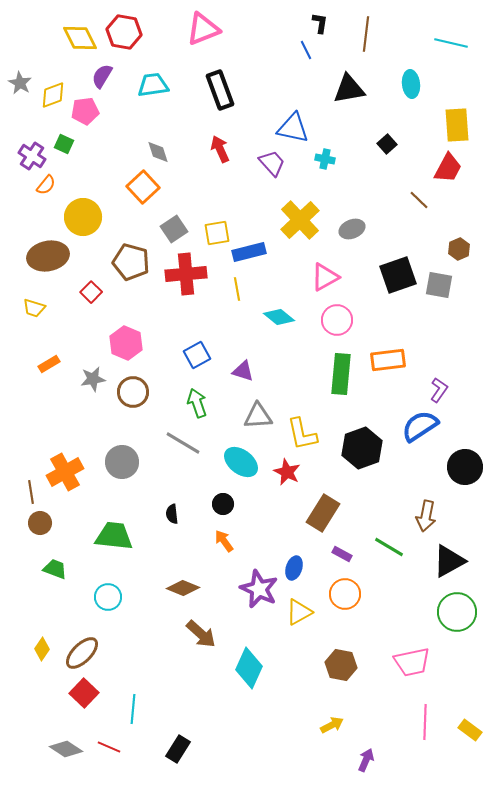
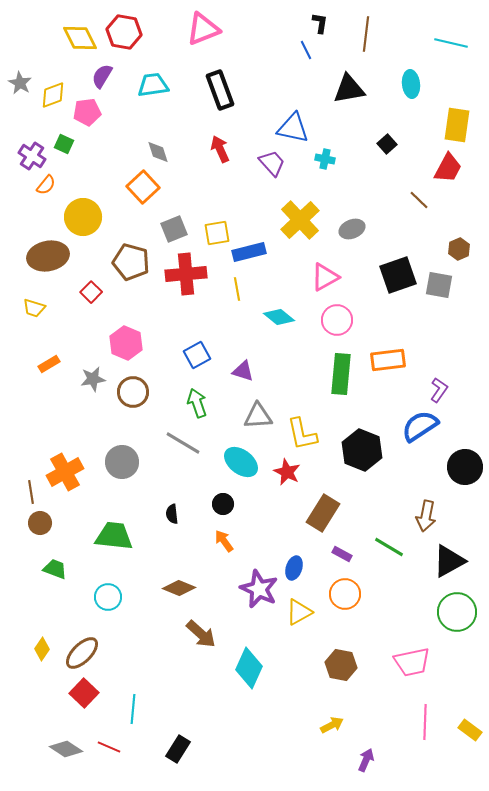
pink pentagon at (85, 111): moved 2 px right, 1 px down
yellow rectangle at (457, 125): rotated 12 degrees clockwise
gray square at (174, 229): rotated 12 degrees clockwise
black hexagon at (362, 448): moved 2 px down; rotated 18 degrees counterclockwise
brown diamond at (183, 588): moved 4 px left
